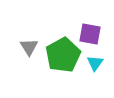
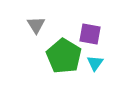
gray triangle: moved 7 px right, 22 px up
green pentagon: moved 1 px right, 1 px down; rotated 12 degrees counterclockwise
